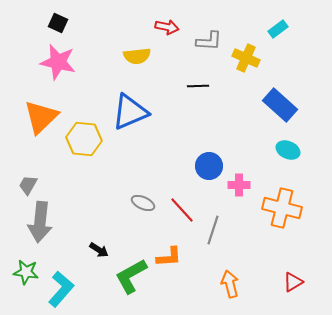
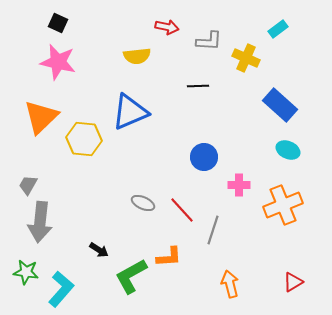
blue circle: moved 5 px left, 9 px up
orange cross: moved 1 px right, 3 px up; rotated 36 degrees counterclockwise
